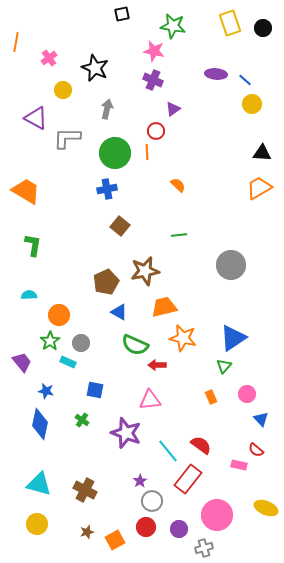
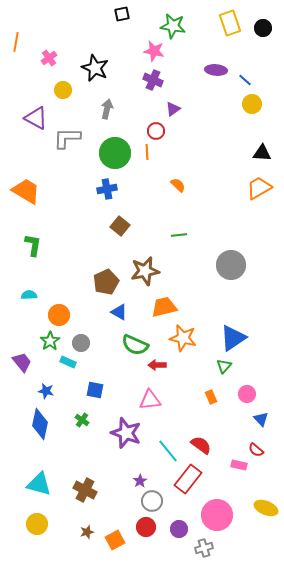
purple ellipse at (216, 74): moved 4 px up
